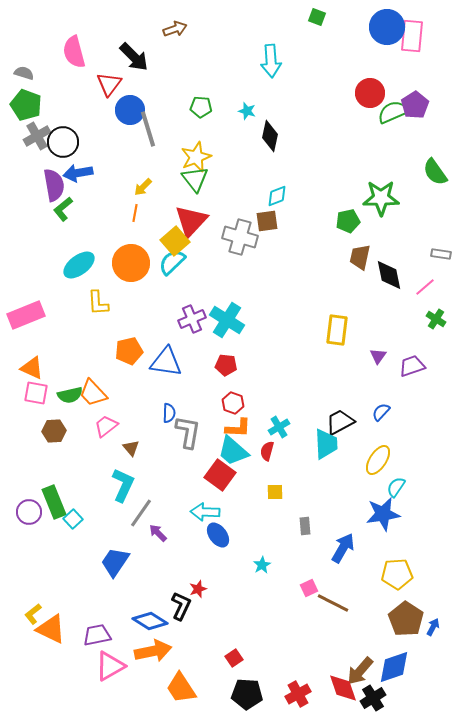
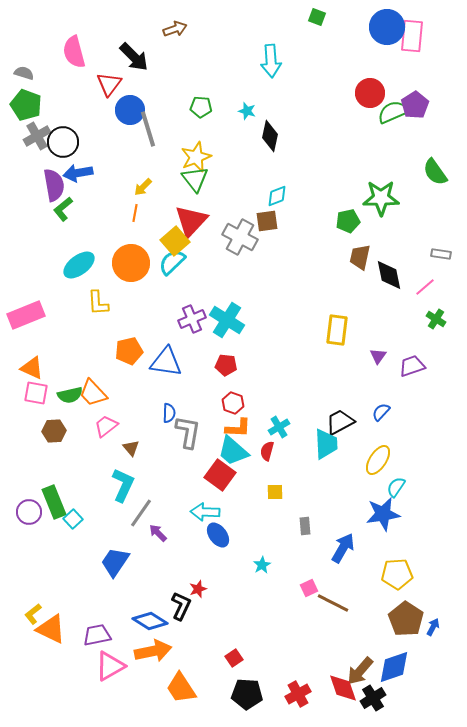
gray cross at (240, 237): rotated 12 degrees clockwise
